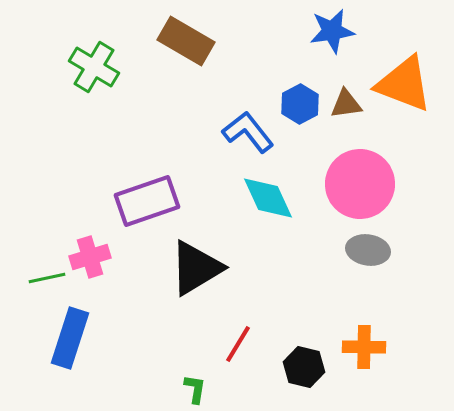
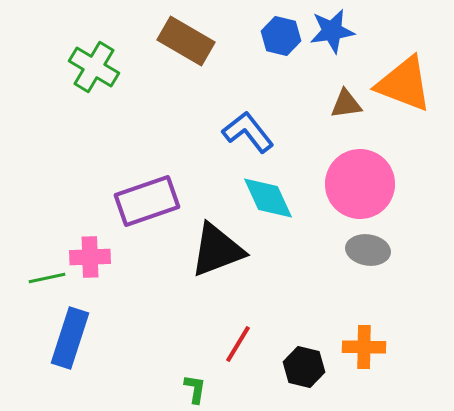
blue hexagon: moved 19 px left, 68 px up; rotated 18 degrees counterclockwise
pink cross: rotated 15 degrees clockwise
black triangle: moved 21 px right, 18 px up; rotated 10 degrees clockwise
